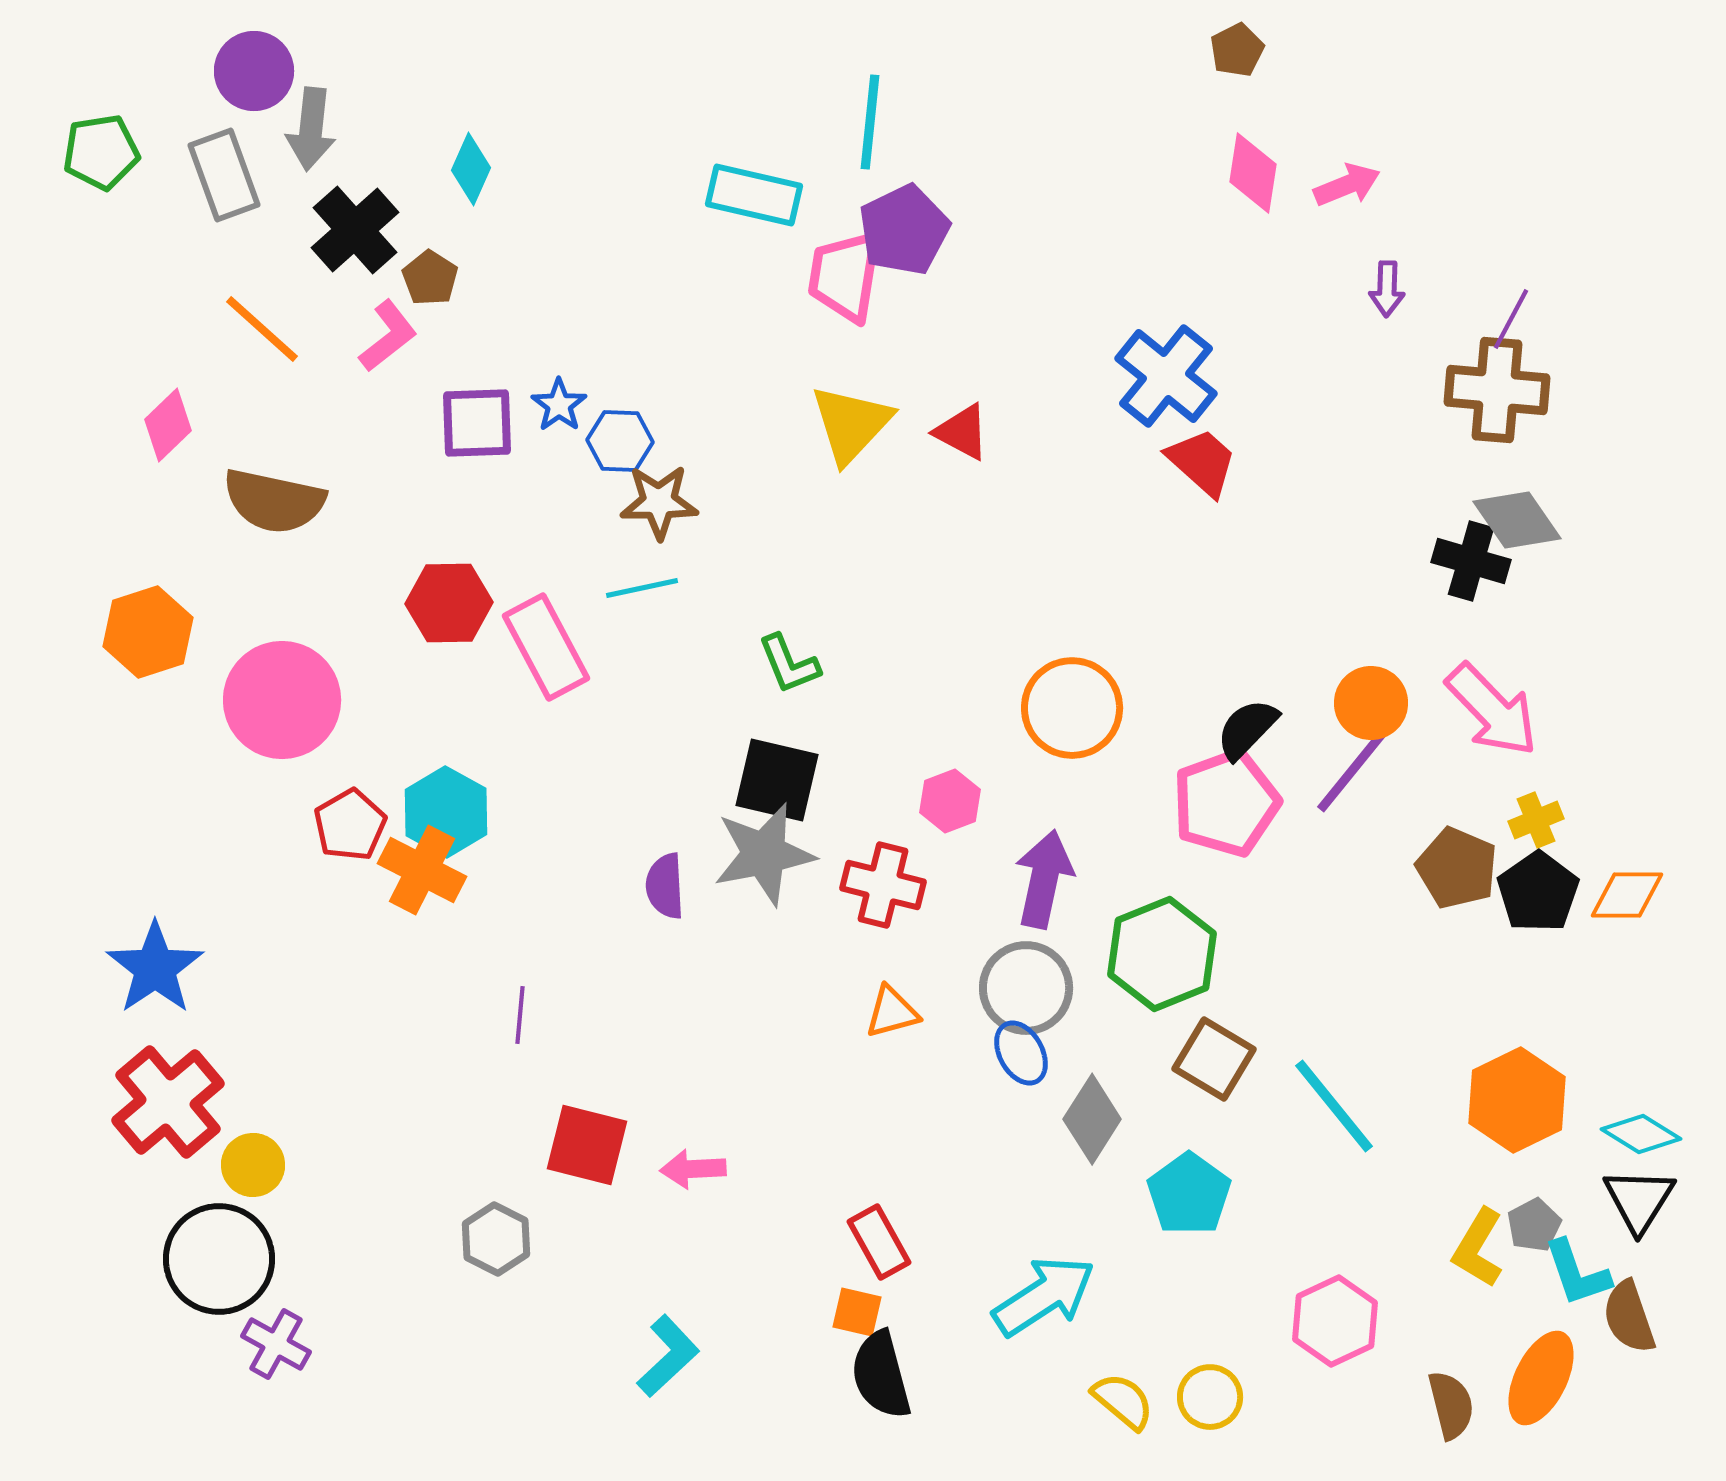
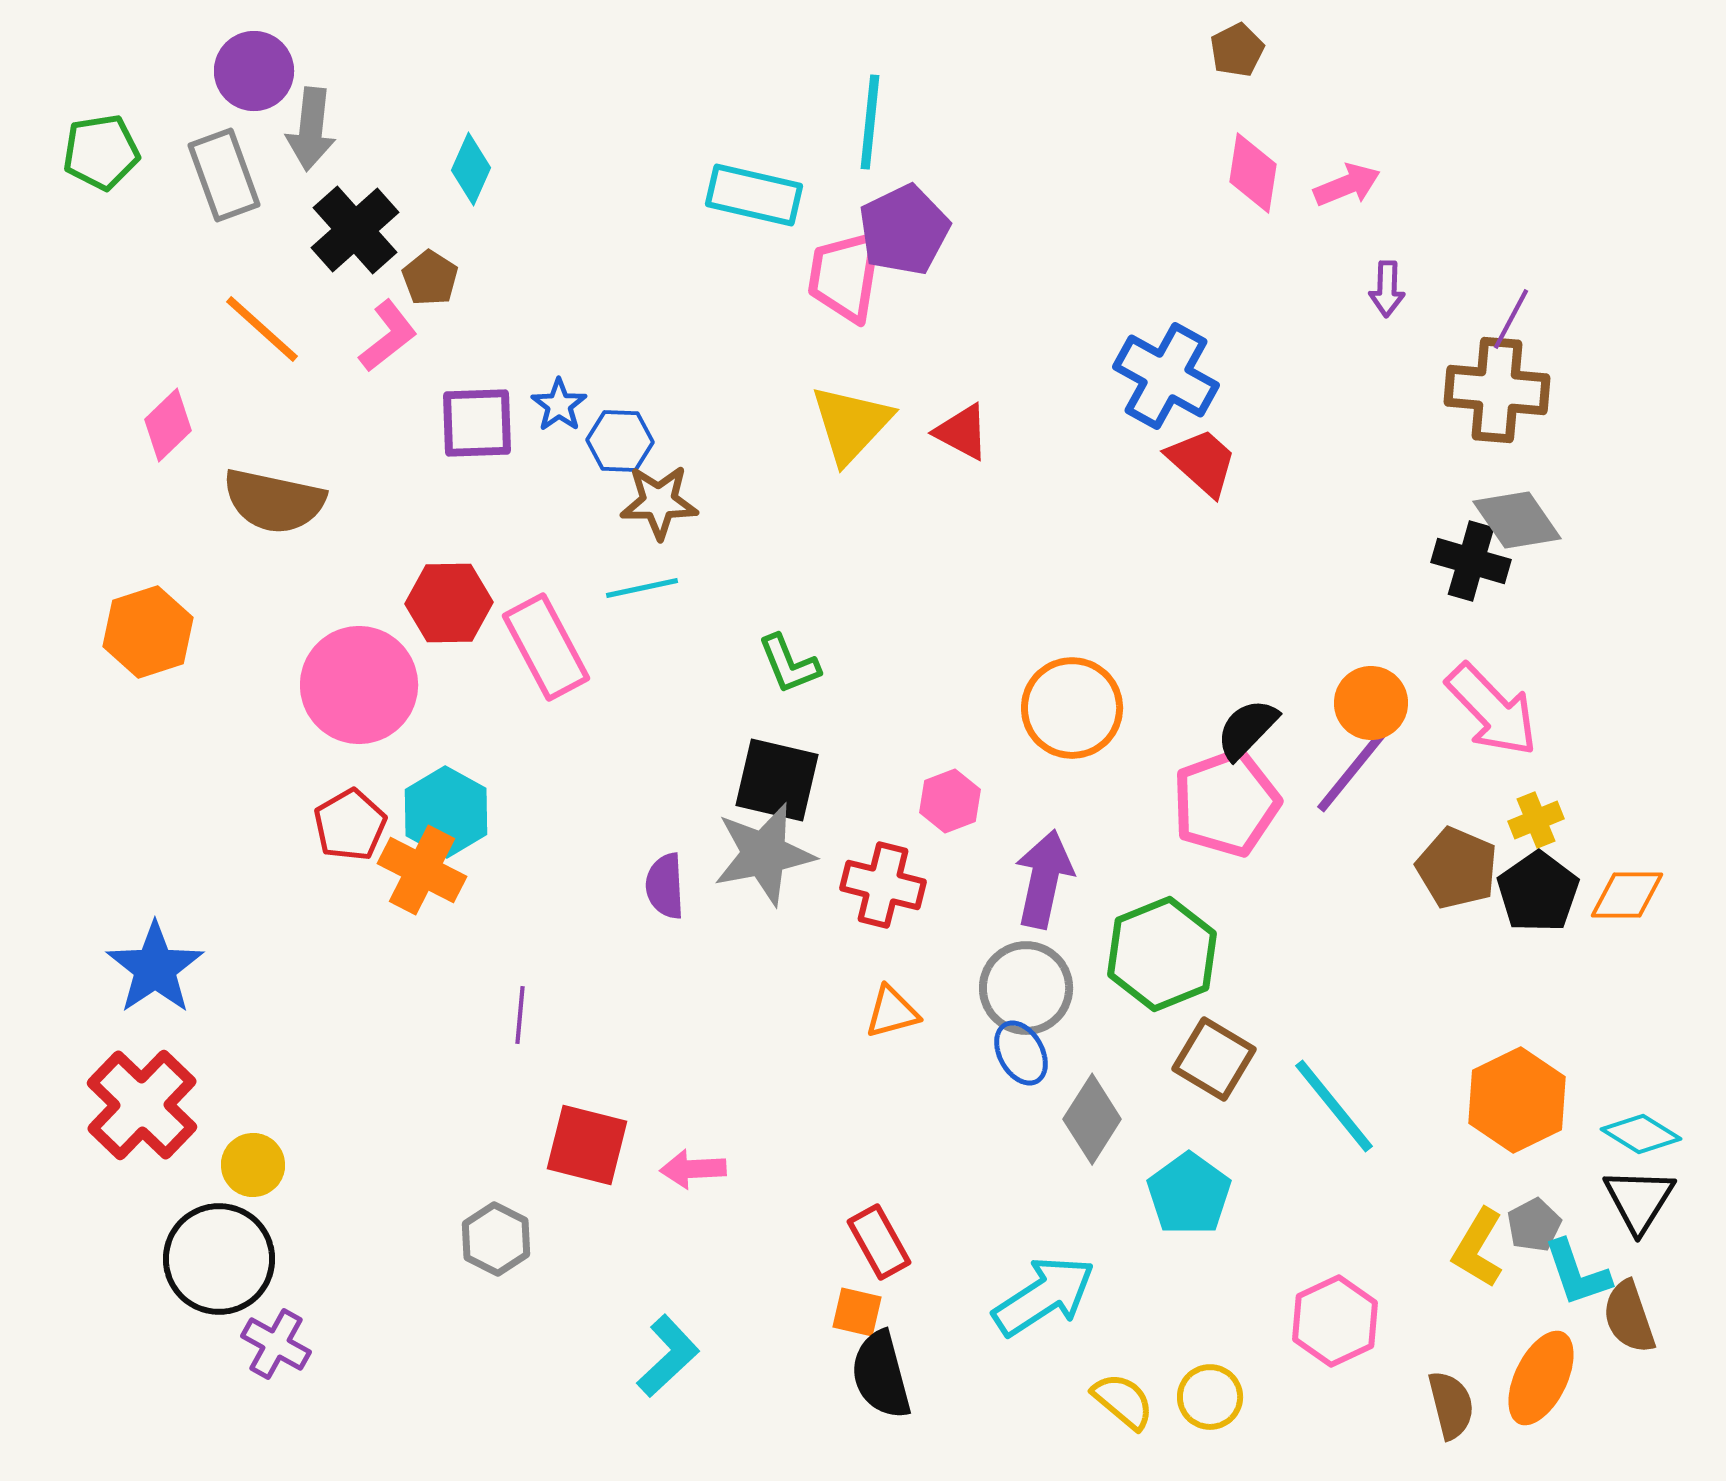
blue cross at (1166, 376): rotated 10 degrees counterclockwise
pink circle at (282, 700): moved 77 px right, 15 px up
red cross at (168, 1102): moved 26 px left, 3 px down; rotated 6 degrees counterclockwise
